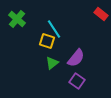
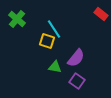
green triangle: moved 3 px right, 4 px down; rotated 48 degrees clockwise
